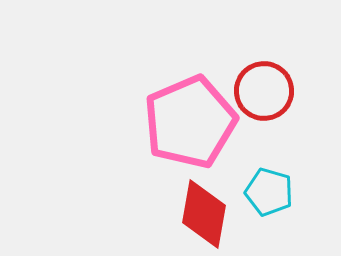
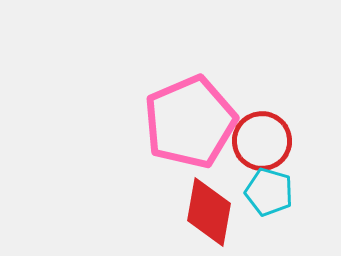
red circle: moved 2 px left, 50 px down
red diamond: moved 5 px right, 2 px up
